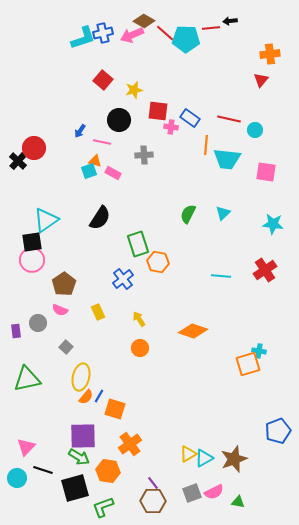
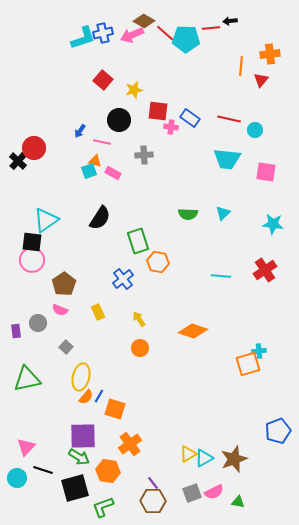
orange line at (206, 145): moved 35 px right, 79 px up
green semicircle at (188, 214): rotated 114 degrees counterclockwise
black square at (32, 242): rotated 15 degrees clockwise
green rectangle at (138, 244): moved 3 px up
cyan cross at (259, 351): rotated 16 degrees counterclockwise
